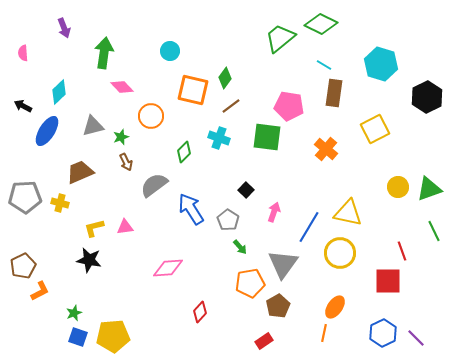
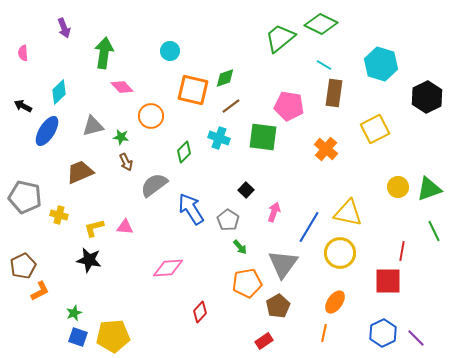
green diamond at (225, 78): rotated 35 degrees clockwise
green star at (121, 137): rotated 28 degrees clockwise
green square at (267, 137): moved 4 px left
gray pentagon at (25, 197): rotated 16 degrees clockwise
yellow cross at (60, 203): moved 1 px left, 12 px down
pink triangle at (125, 227): rotated 12 degrees clockwise
red line at (402, 251): rotated 30 degrees clockwise
orange pentagon at (250, 283): moved 3 px left
orange ellipse at (335, 307): moved 5 px up
